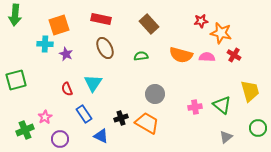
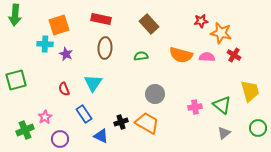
brown ellipse: rotated 30 degrees clockwise
red semicircle: moved 3 px left
black cross: moved 4 px down
gray triangle: moved 2 px left, 4 px up
